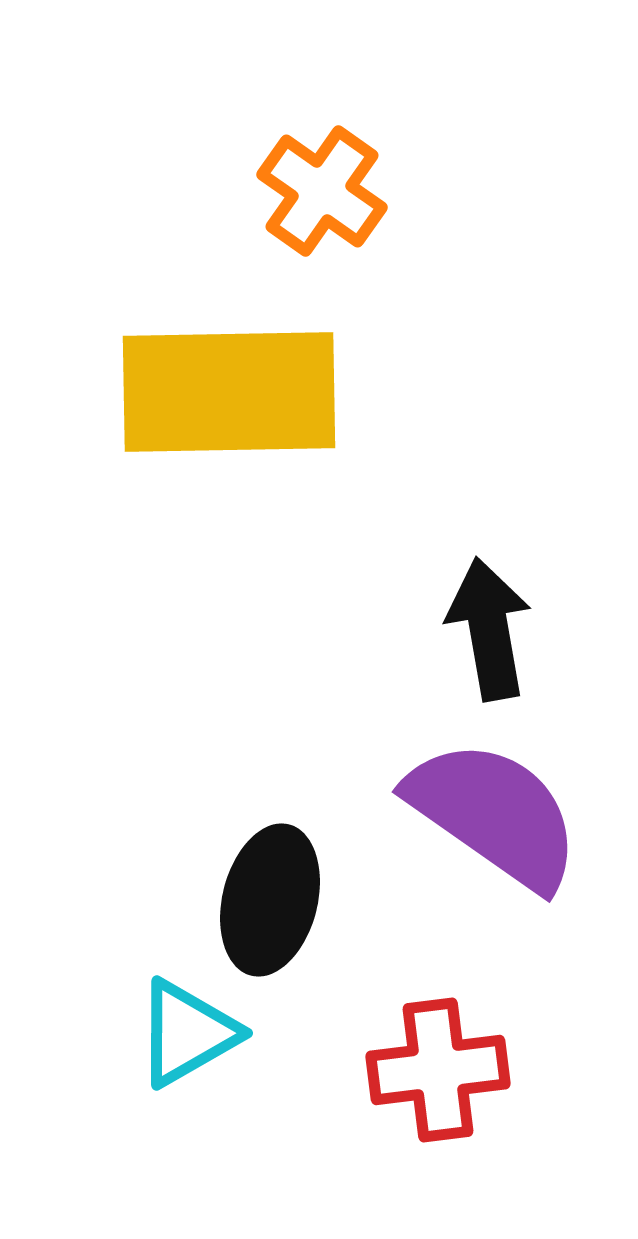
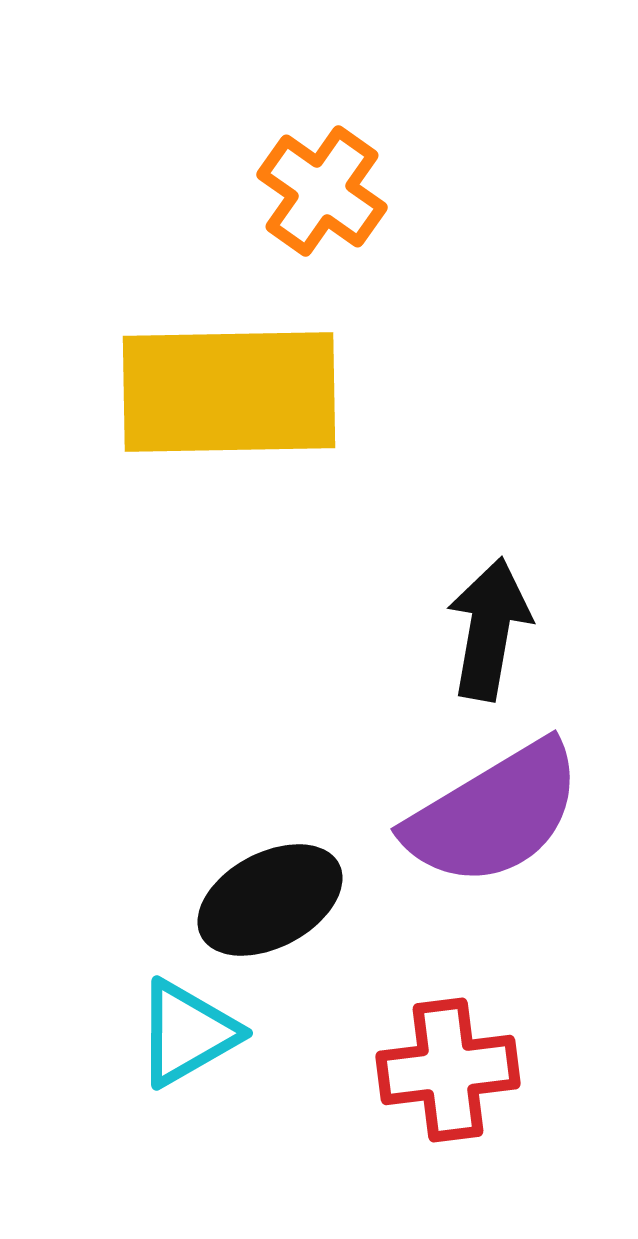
black arrow: rotated 20 degrees clockwise
purple semicircle: rotated 114 degrees clockwise
black ellipse: rotated 48 degrees clockwise
red cross: moved 10 px right
